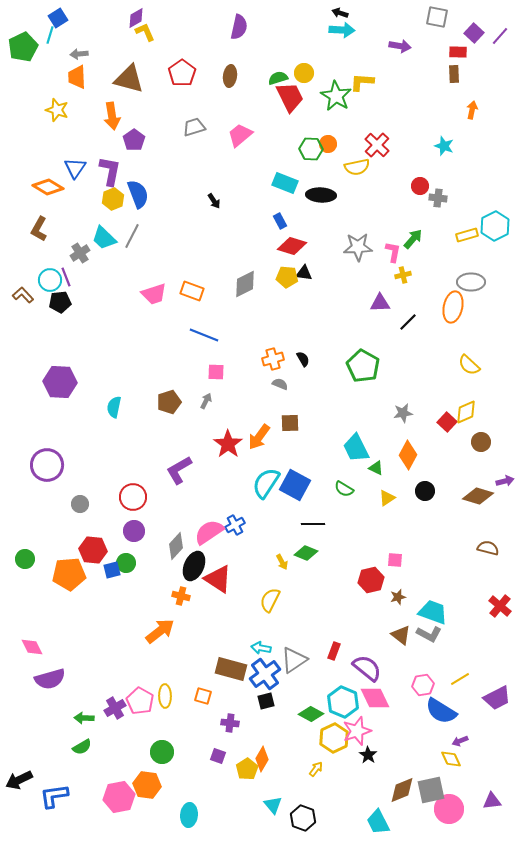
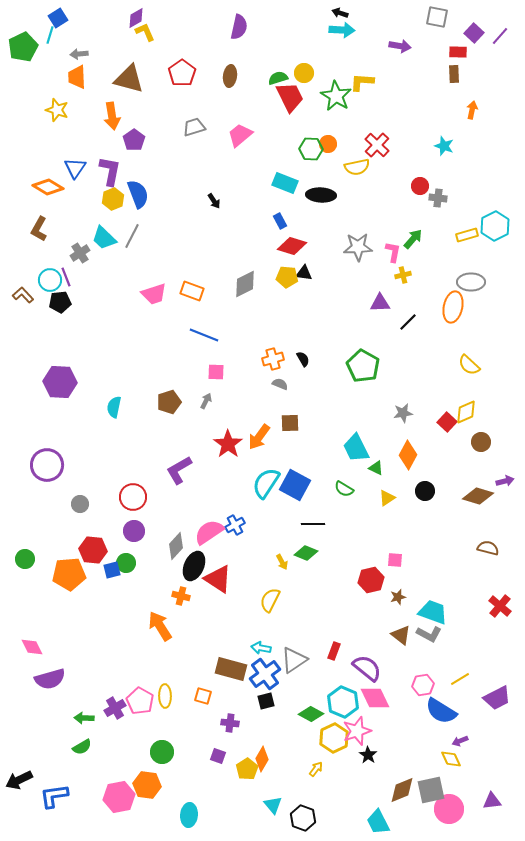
orange arrow at (160, 631): moved 5 px up; rotated 84 degrees counterclockwise
